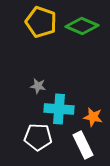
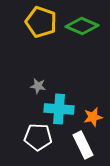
orange star: rotated 24 degrees counterclockwise
